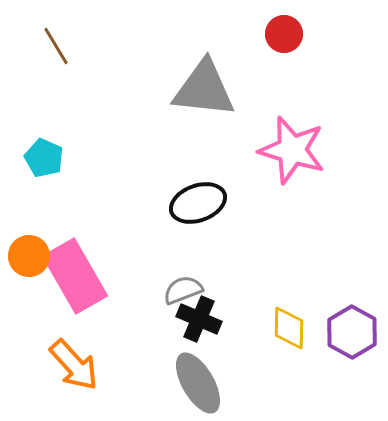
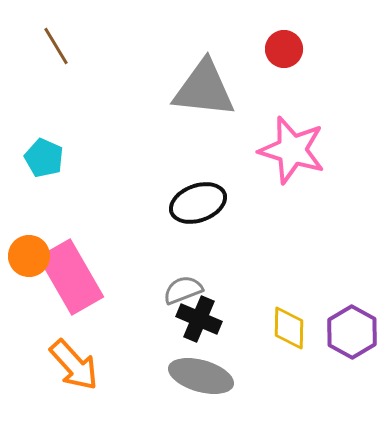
red circle: moved 15 px down
pink rectangle: moved 4 px left, 1 px down
gray ellipse: moved 3 px right, 7 px up; rotated 44 degrees counterclockwise
